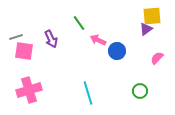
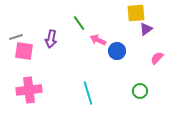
yellow square: moved 16 px left, 3 px up
purple arrow: rotated 36 degrees clockwise
pink cross: rotated 10 degrees clockwise
